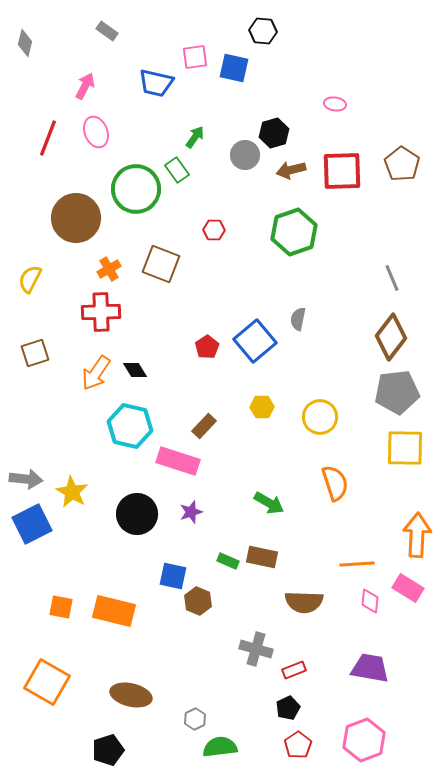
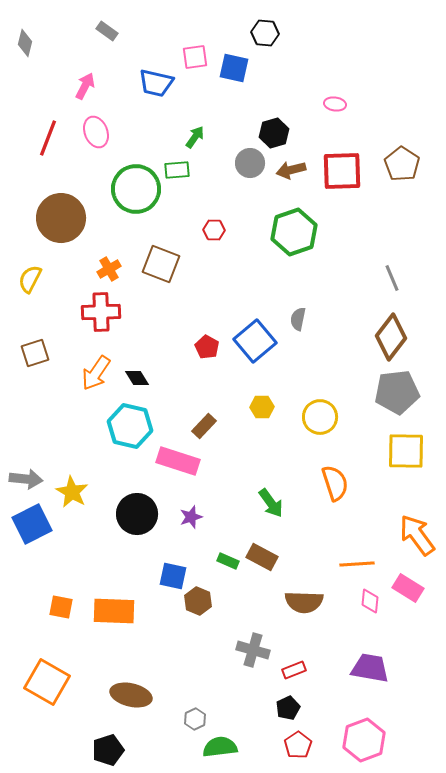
black hexagon at (263, 31): moved 2 px right, 2 px down
gray circle at (245, 155): moved 5 px right, 8 px down
green rectangle at (177, 170): rotated 60 degrees counterclockwise
brown circle at (76, 218): moved 15 px left
red pentagon at (207, 347): rotated 10 degrees counterclockwise
black diamond at (135, 370): moved 2 px right, 8 px down
yellow square at (405, 448): moved 1 px right, 3 px down
green arrow at (269, 503): moved 2 px right; rotated 24 degrees clockwise
purple star at (191, 512): moved 5 px down
orange arrow at (417, 535): rotated 39 degrees counterclockwise
brown rectangle at (262, 557): rotated 16 degrees clockwise
orange rectangle at (114, 611): rotated 12 degrees counterclockwise
gray cross at (256, 649): moved 3 px left, 1 px down
